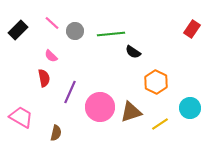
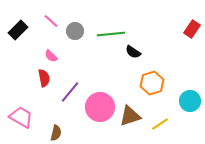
pink line: moved 1 px left, 2 px up
orange hexagon: moved 4 px left, 1 px down; rotated 15 degrees clockwise
purple line: rotated 15 degrees clockwise
cyan circle: moved 7 px up
brown triangle: moved 1 px left, 4 px down
